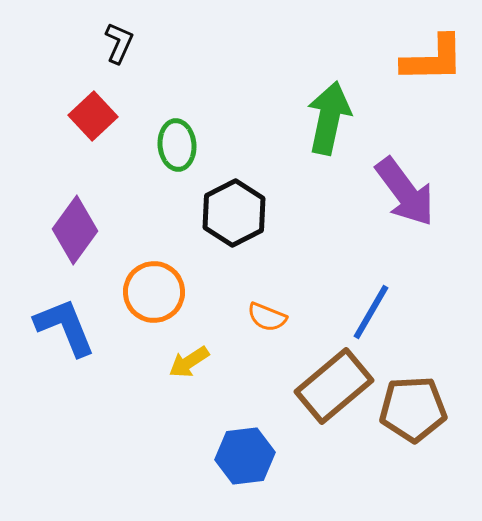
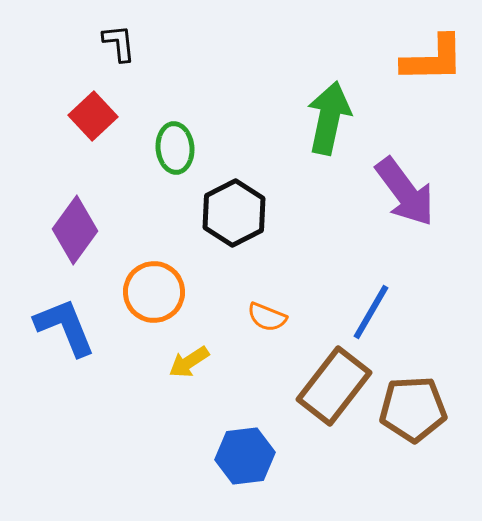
black L-shape: rotated 30 degrees counterclockwise
green ellipse: moved 2 px left, 3 px down
brown rectangle: rotated 12 degrees counterclockwise
